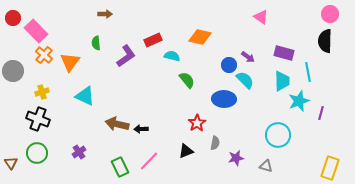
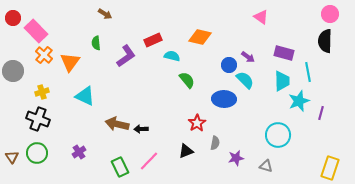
brown arrow at (105, 14): rotated 32 degrees clockwise
brown triangle at (11, 163): moved 1 px right, 6 px up
